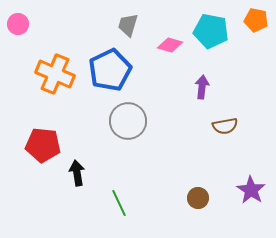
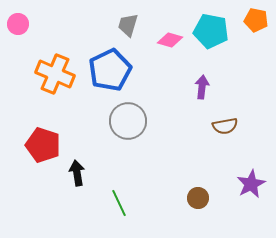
pink diamond: moved 5 px up
red pentagon: rotated 12 degrees clockwise
purple star: moved 6 px up; rotated 12 degrees clockwise
